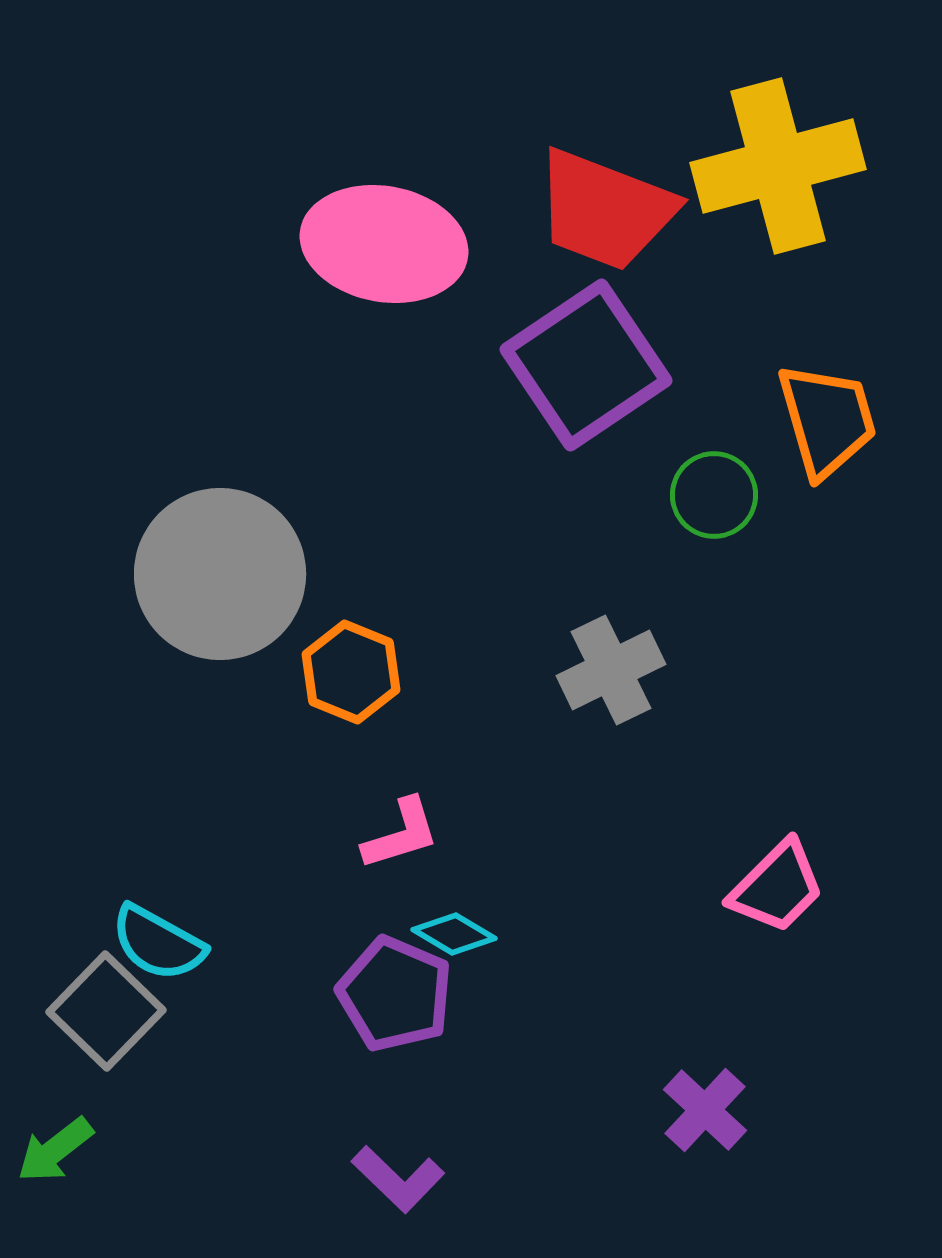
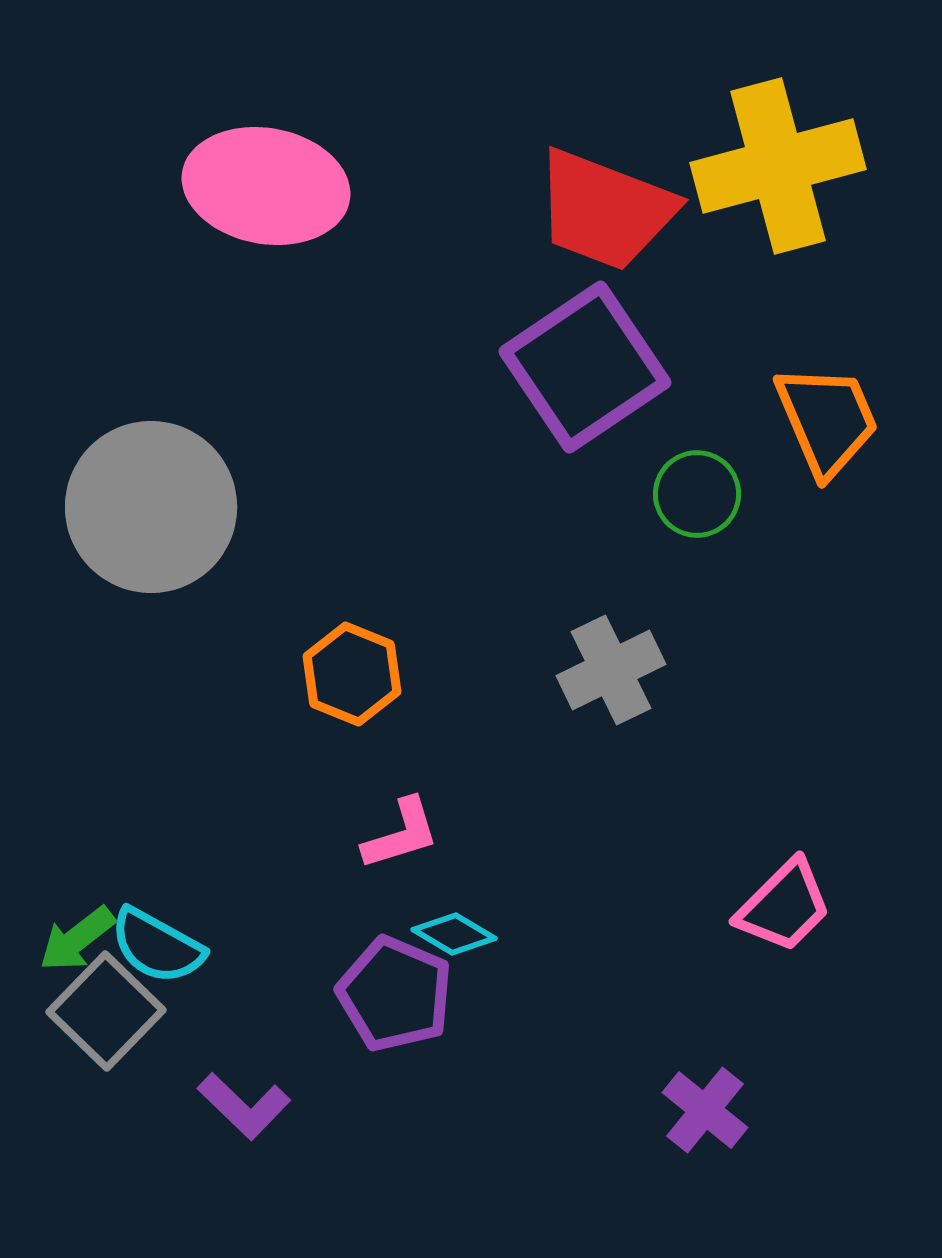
pink ellipse: moved 118 px left, 58 px up
purple square: moved 1 px left, 2 px down
orange trapezoid: rotated 7 degrees counterclockwise
green circle: moved 17 px left, 1 px up
gray circle: moved 69 px left, 67 px up
orange hexagon: moved 1 px right, 2 px down
pink trapezoid: moved 7 px right, 19 px down
cyan semicircle: moved 1 px left, 3 px down
purple cross: rotated 4 degrees counterclockwise
green arrow: moved 22 px right, 211 px up
purple L-shape: moved 154 px left, 73 px up
